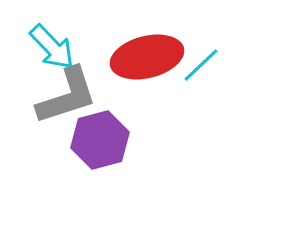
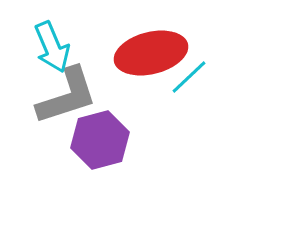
cyan arrow: rotated 21 degrees clockwise
red ellipse: moved 4 px right, 4 px up
cyan line: moved 12 px left, 12 px down
